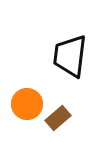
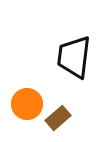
black trapezoid: moved 4 px right, 1 px down
